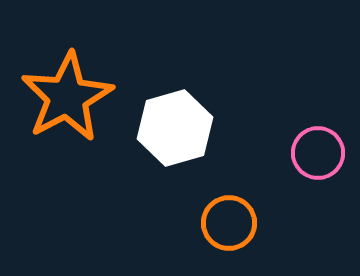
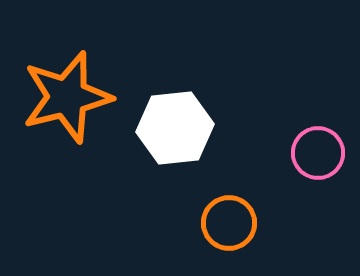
orange star: rotated 14 degrees clockwise
white hexagon: rotated 10 degrees clockwise
